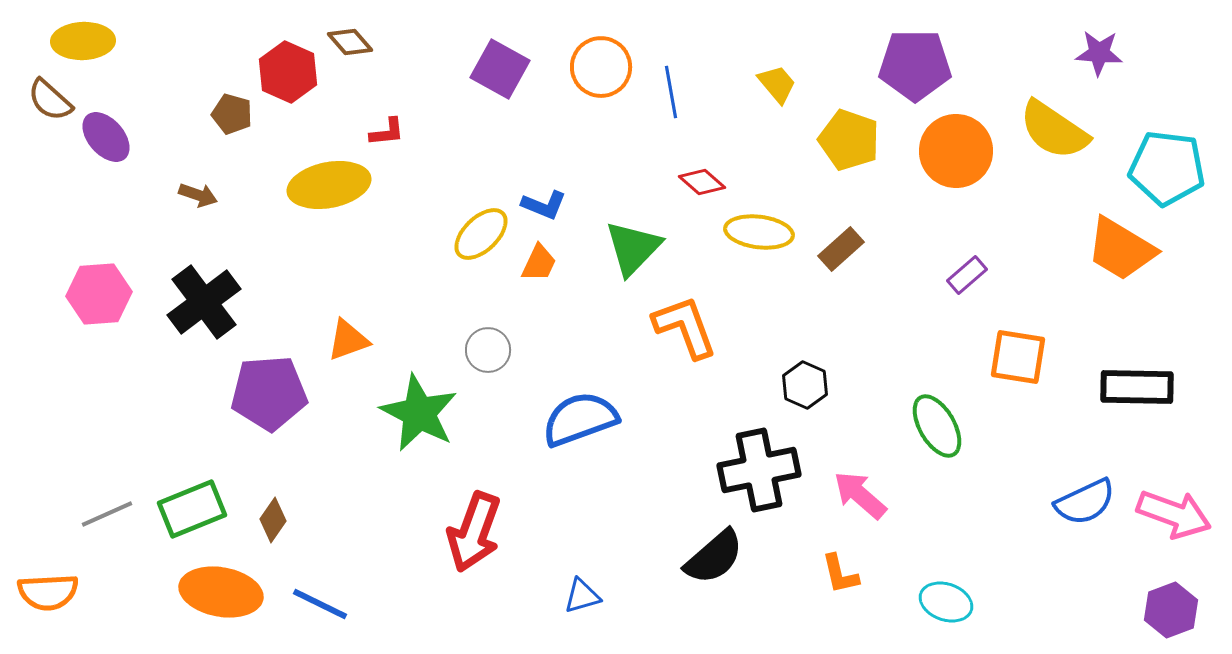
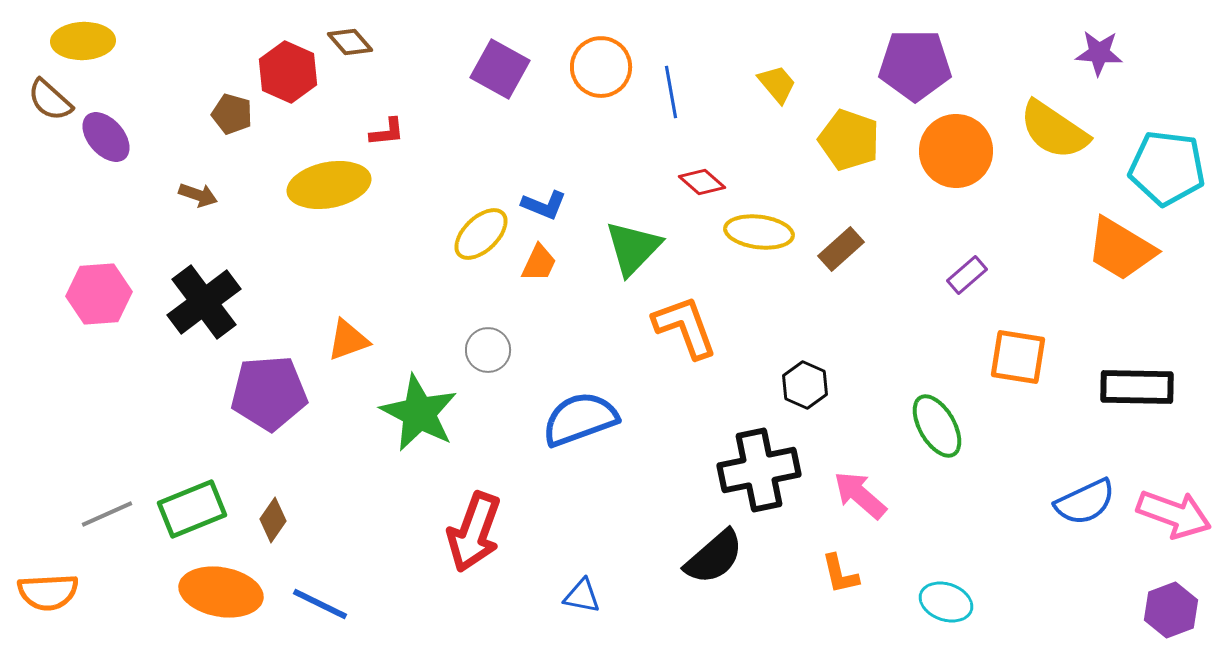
blue triangle at (582, 596): rotated 27 degrees clockwise
